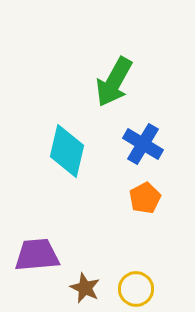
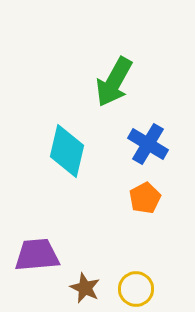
blue cross: moved 5 px right
